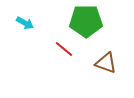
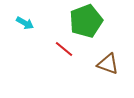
green pentagon: rotated 20 degrees counterclockwise
brown triangle: moved 2 px right, 1 px down
